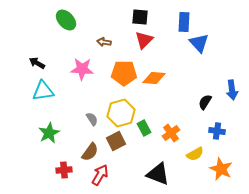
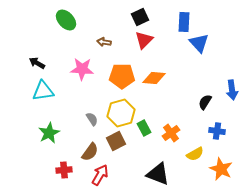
black square: rotated 30 degrees counterclockwise
orange pentagon: moved 2 px left, 3 px down
